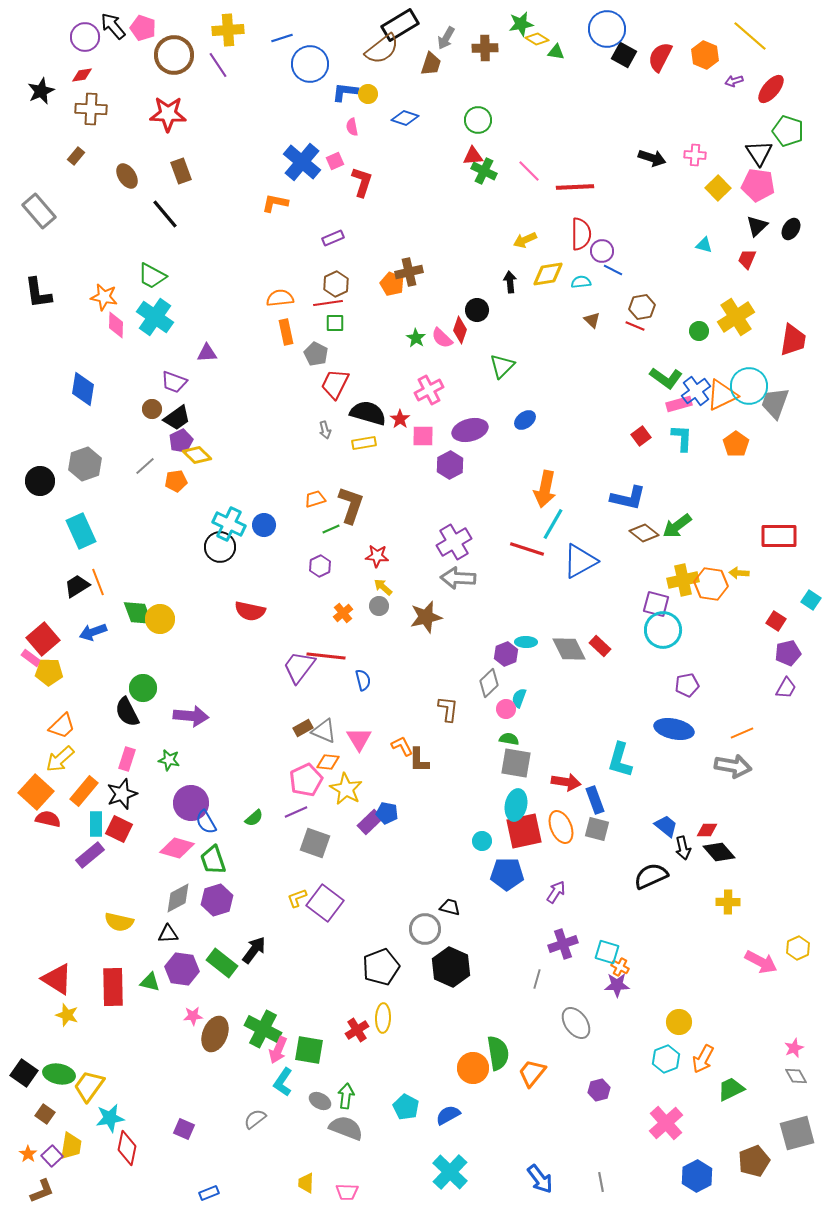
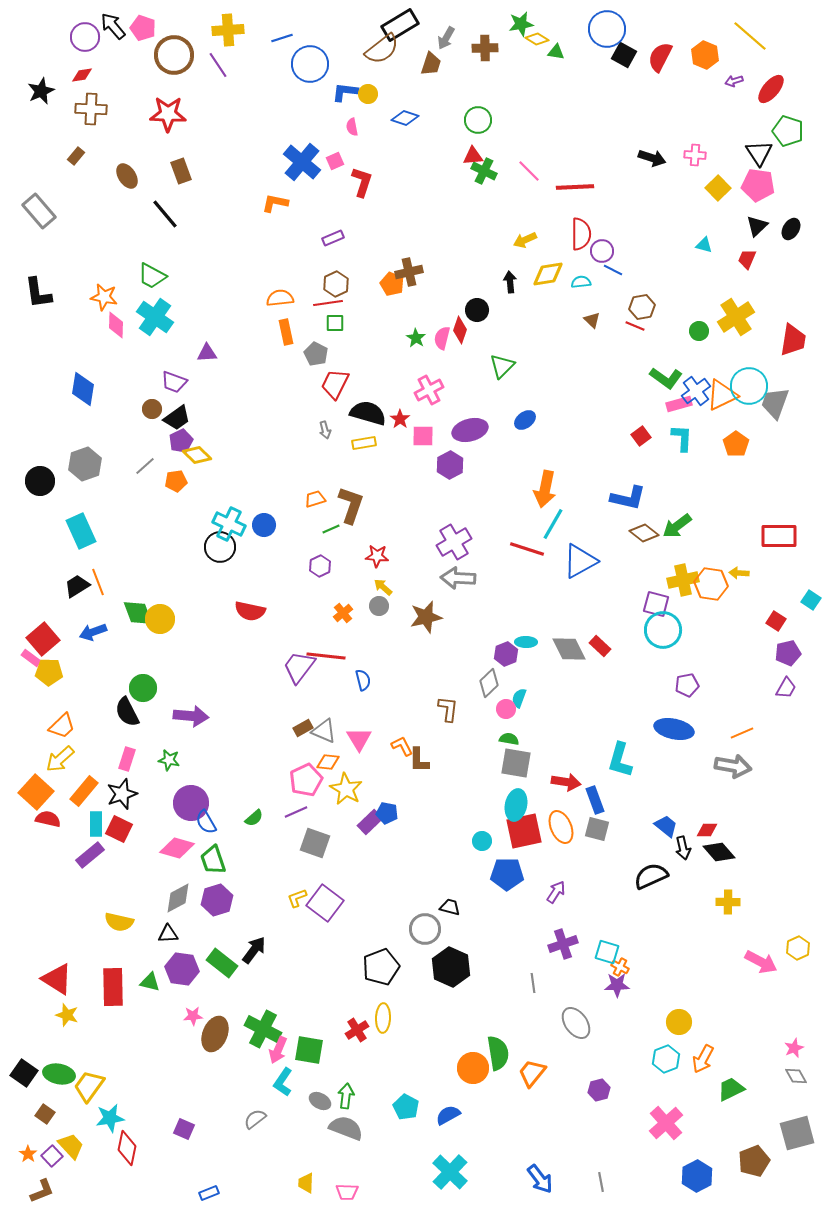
pink semicircle at (442, 338): rotated 60 degrees clockwise
gray line at (537, 979): moved 4 px left, 4 px down; rotated 24 degrees counterclockwise
yellow trapezoid at (71, 1146): rotated 52 degrees counterclockwise
